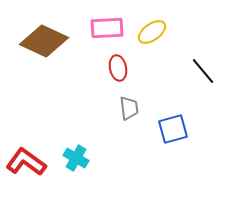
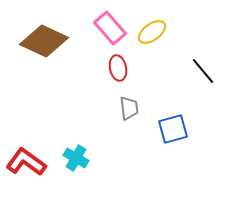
pink rectangle: moved 3 px right; rotated 52 degrees clockwise
